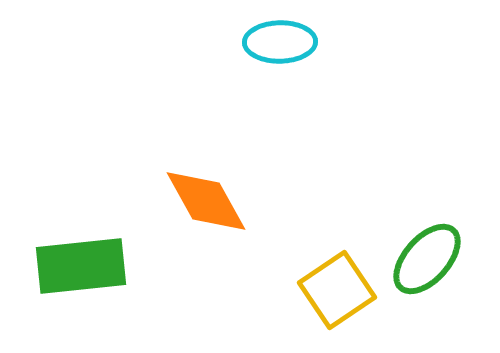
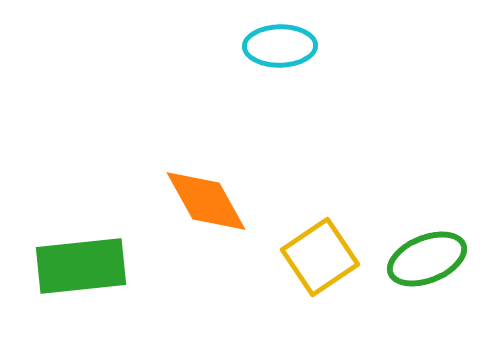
cyan ellipse: moved 4 px down
green ellipse: rotated 26 degrees clockwise
yellow square: moved 17 px left, 33 px up
